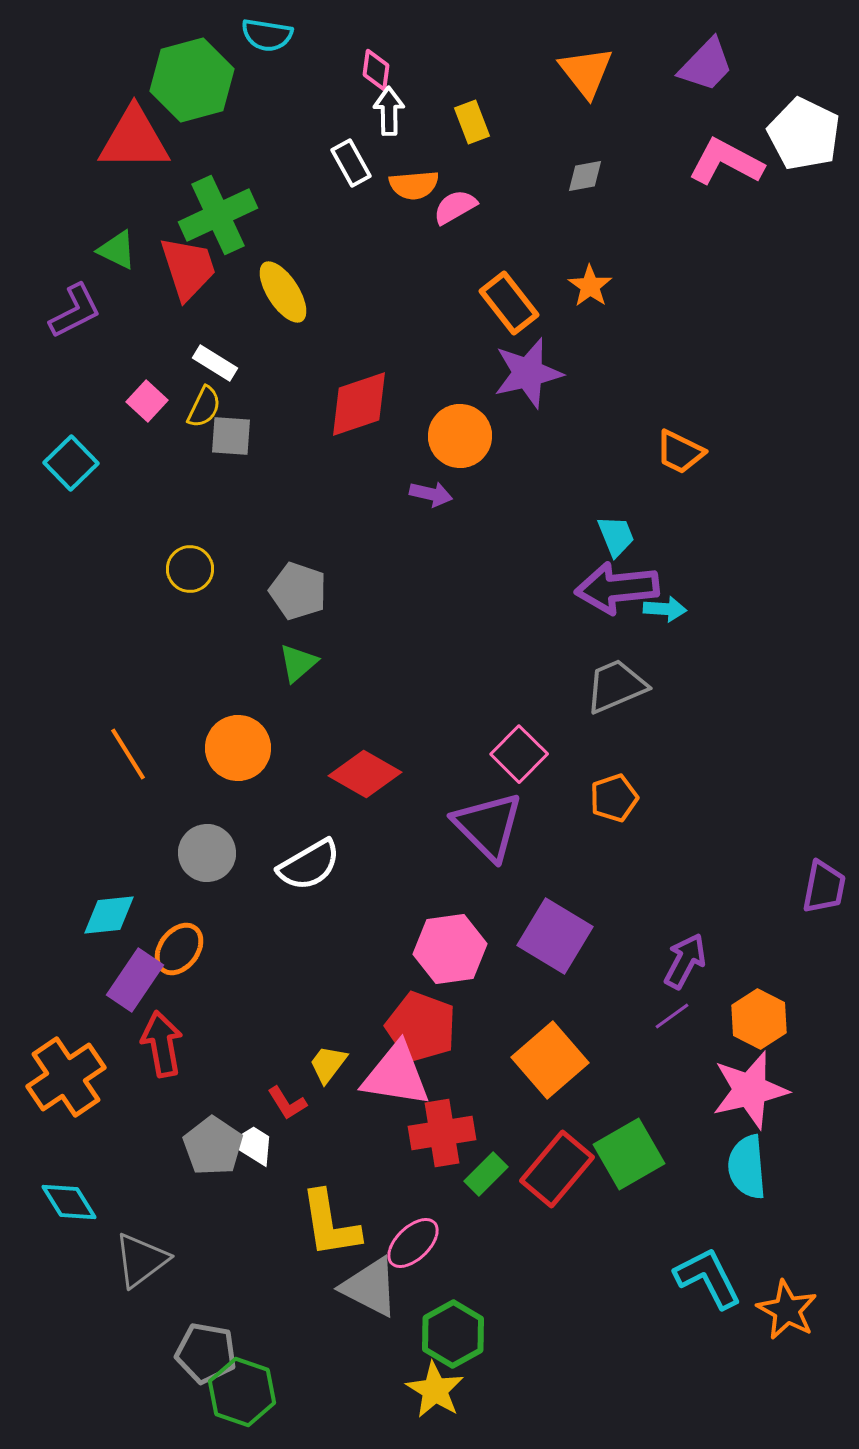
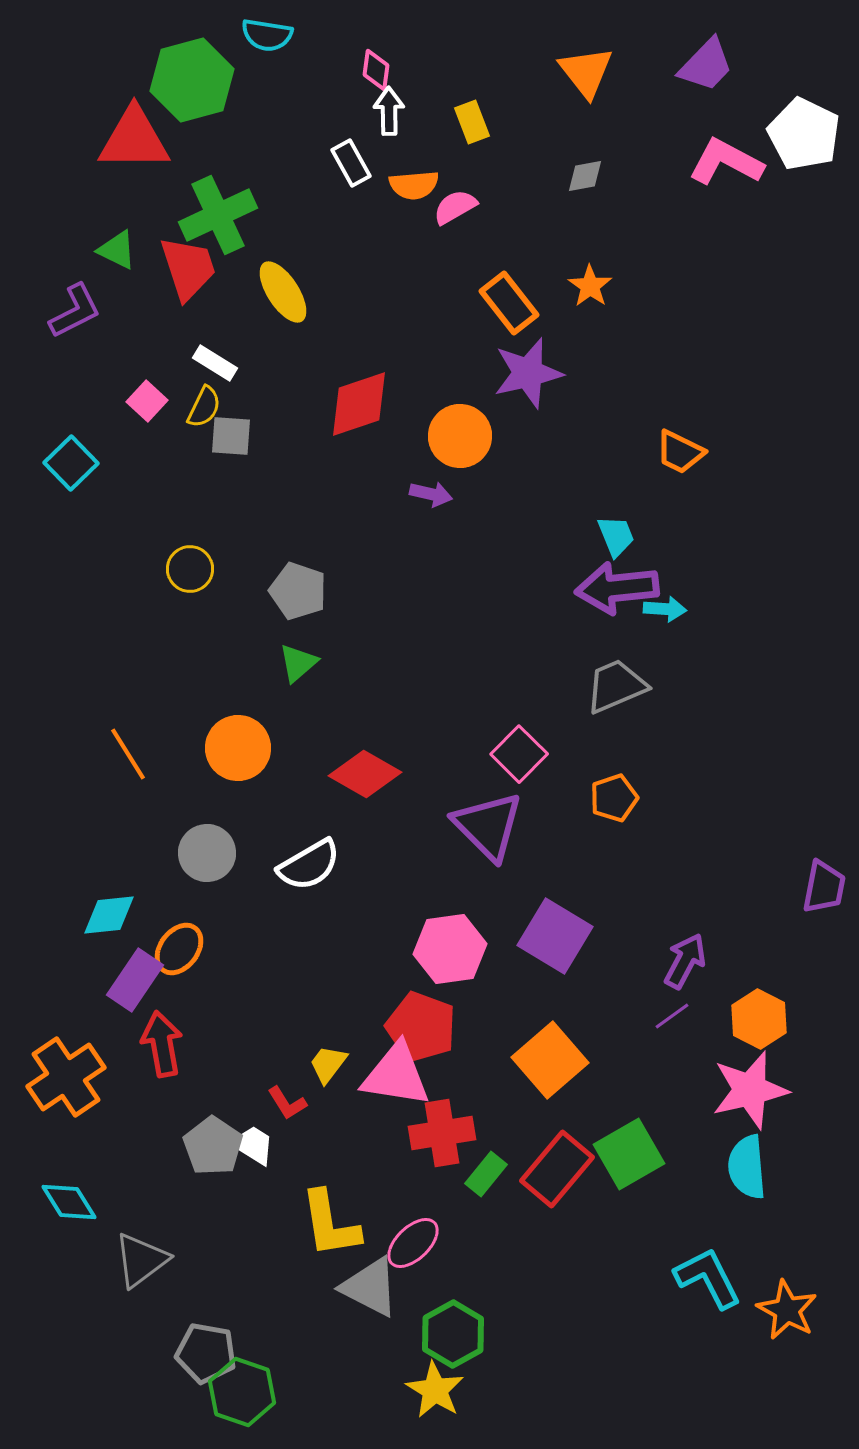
green rectangle at (486, 1174): rotated 6 degrees counterclockwise
